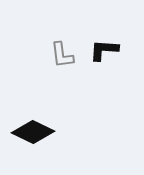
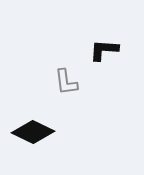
gray L-shape: moved 4 px right, 27 px down
